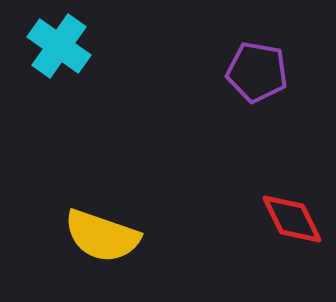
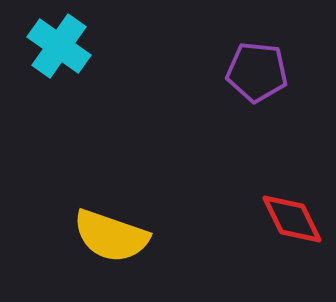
purple pentagon: rotated 4 degrees counterclockwise
yellow semicircle: moved 9 px right
